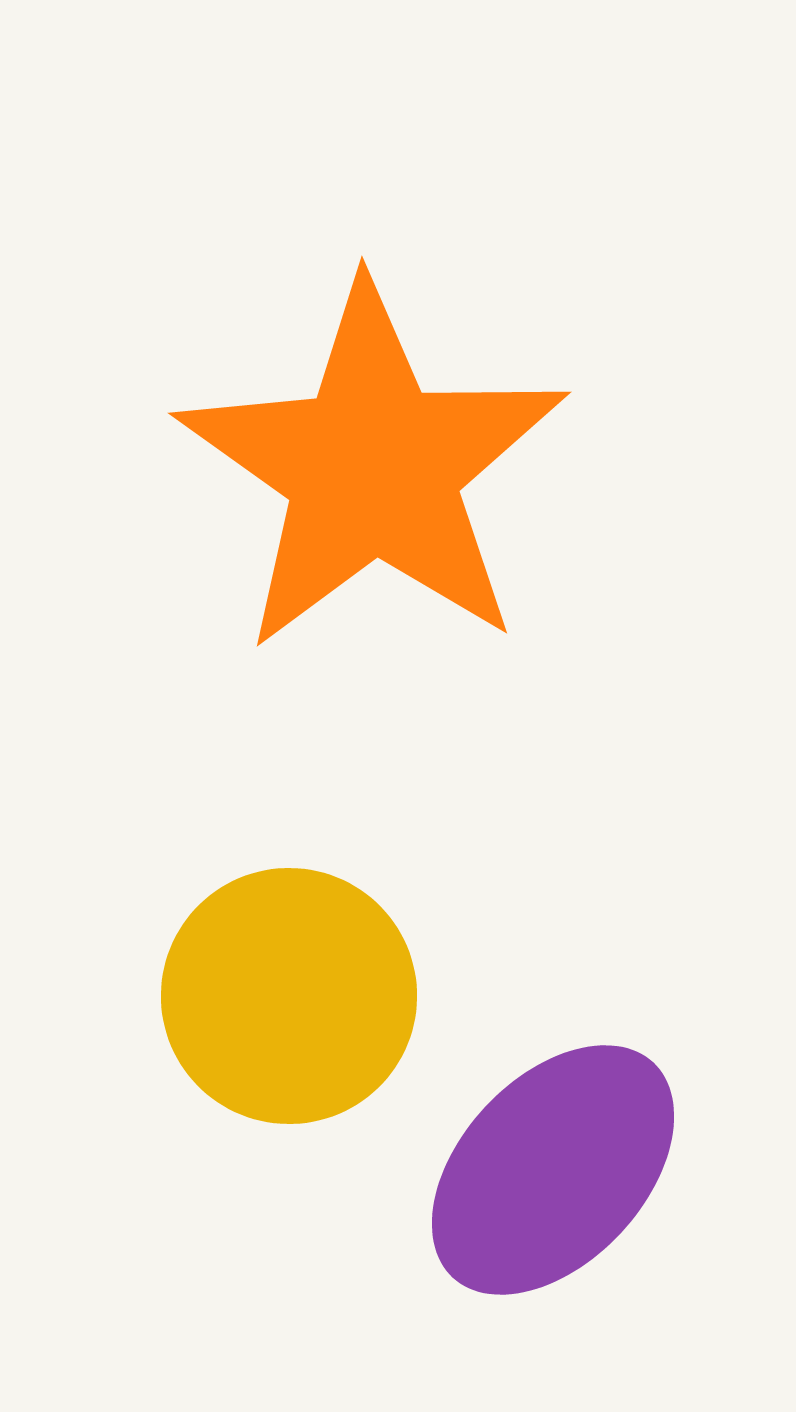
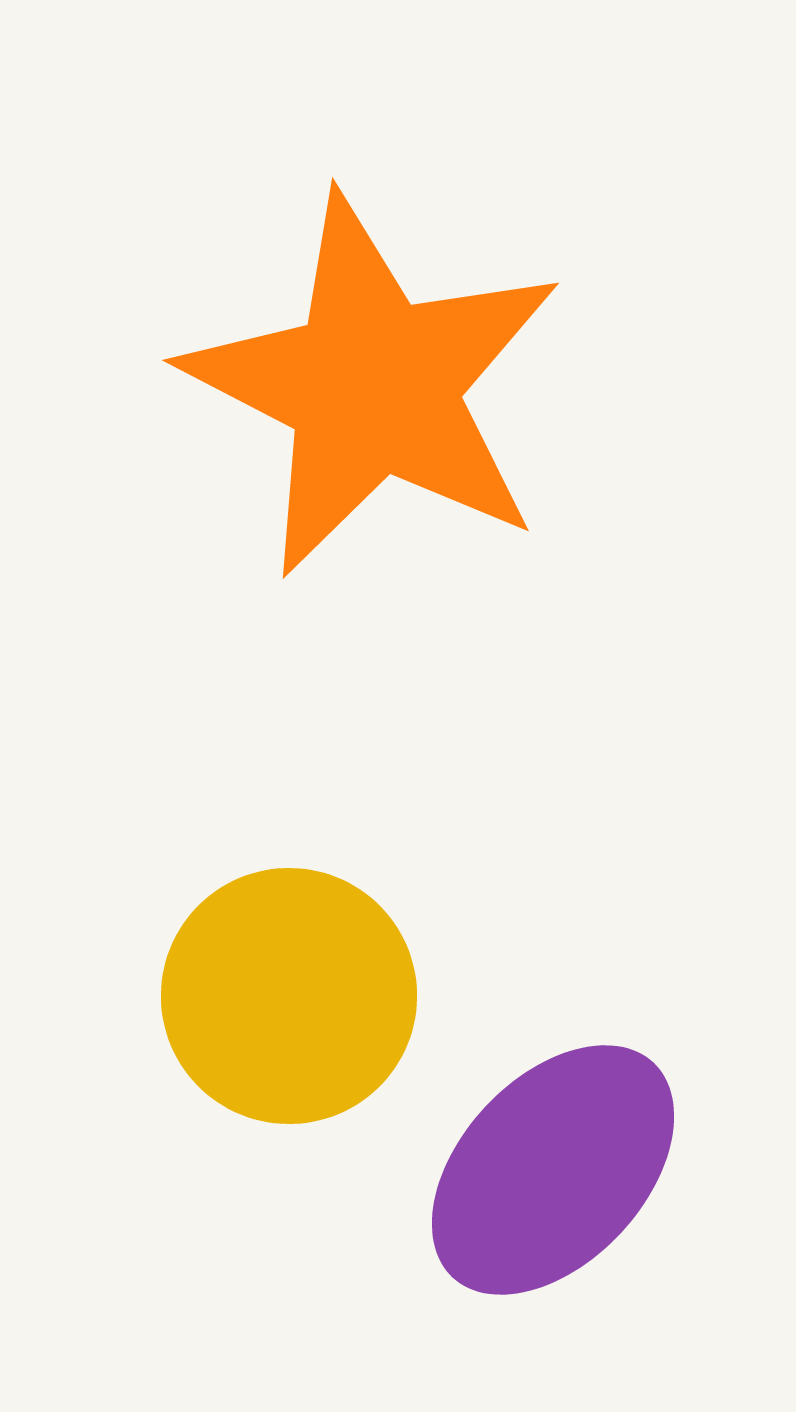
orange star: moved 82 px up; rotated 8 degrees counterclockwise
